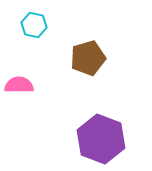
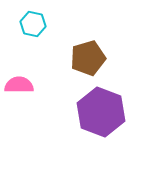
cyan hexagon: moved 1 px left, 1 px up
purple hexagon: moved 27 px up
